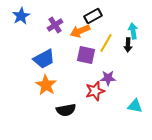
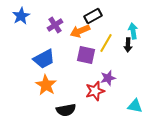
purple star: rotated 14 degrees counterclockwise
